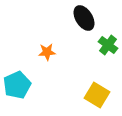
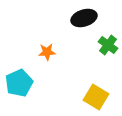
black ellipse: rotated 75 degrees counterclockwise
cyan pentagon: moved 2 px right, 2 px up
yellow square: moved 1 px left, 2 px down
